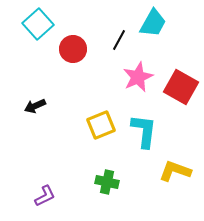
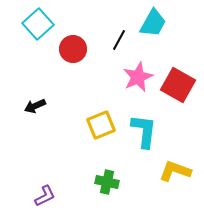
red square: moved 3 px left, 2 px up
